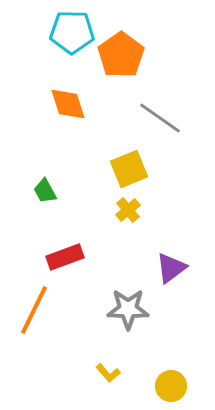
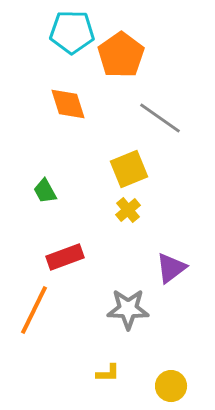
yellow L-shape: rotated 50 degrees counterclockwise
